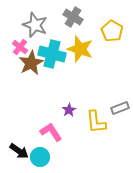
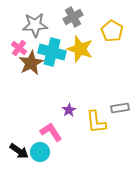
gray cross: rotated 30 degrees clockwise
gray star: rotated 25 degrees counterclockwise
pink cross: moved 1 px left, 1 px down
cyan cross: moved 2 px up
gray rectangle: rotated 12 degrees clockwise
cyan circle: moved 5 px up
